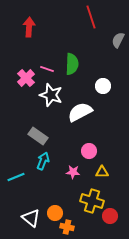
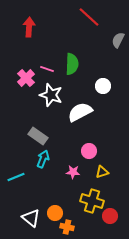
red line: moved 2 px left; rotated 30 degrees counterclockwise
cyan arrow: moved 2 px up
yellow triangle: rotated 16 degrees counterclockwise
